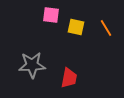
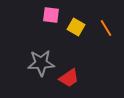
yellow square: rotated 18 degrees clockwise
gray star: moved 9 px right, 2 px up
red trapezoid: rotated 45 degrees clockwise
